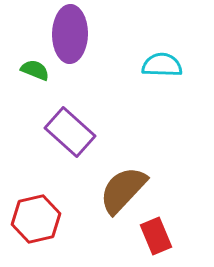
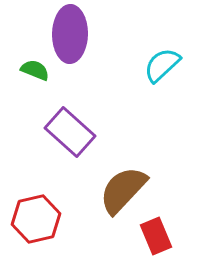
cyan semicircle: rotated 45 degrees counterclockwise
